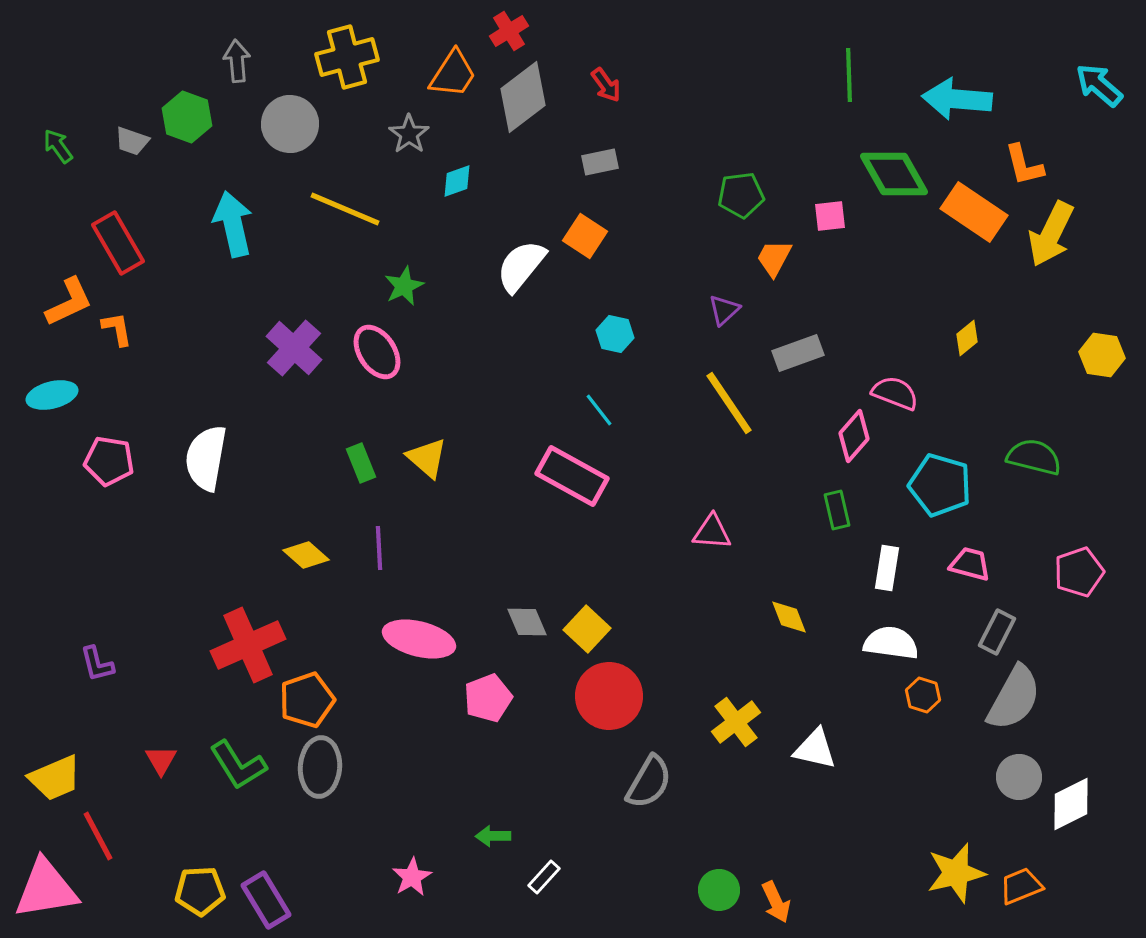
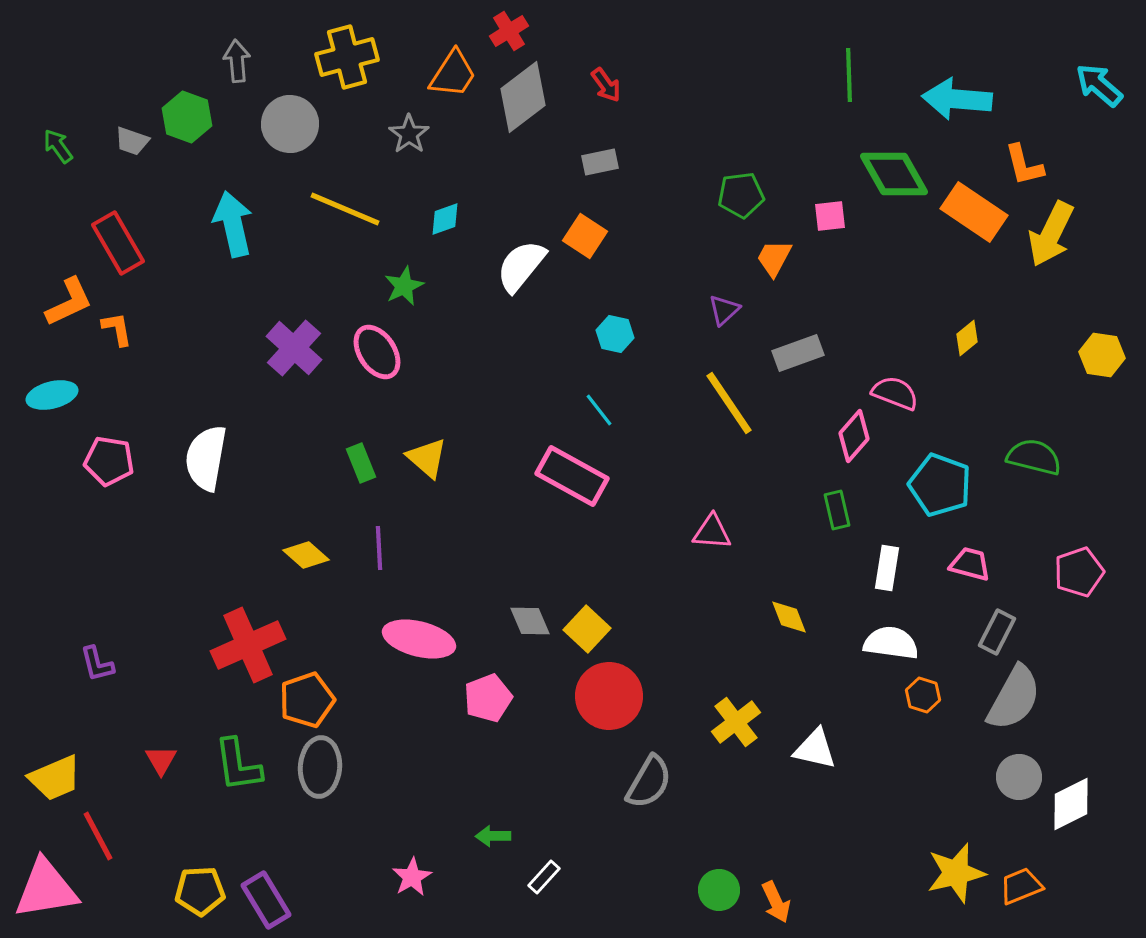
cyan diamond at (457, 181): moved 12 px left, 38 px down
cyan pentagon at (940, 485): rotated 4 degrees clockwise
gray diamond at (527, 622): moved 3 px right, 1 px up
green L-shape at (238, 765): rotated 24 degrees clockwise
